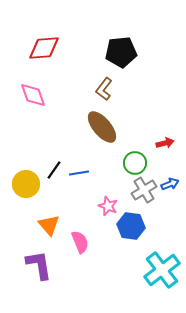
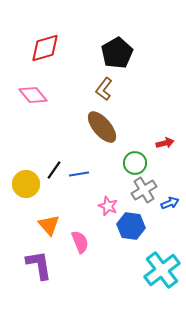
red diamond: moved 1 px right; rotated 12 degrees counterclockwise
black pentagon: moved 4 px left, 1 px down; rotated 24 degrees counterclockwise
pink diamond: rotated 20 degrees counterclockwise
blue line: moved 1 px down
blue arrow: moved 19 px down
